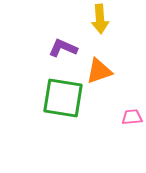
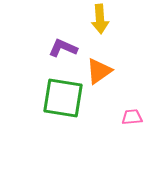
orange triangle: rotated 16 degrees counterclockwise
